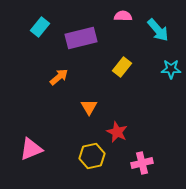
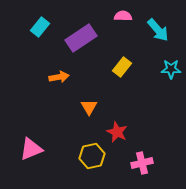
purple rectangle: rotated 20 degrees counterclockwise
orange arrow: rotated 30 degrees clockwise
